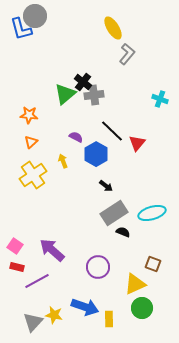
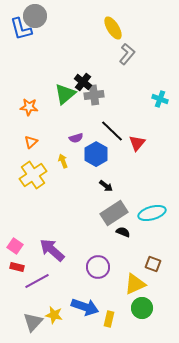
orange star: moved 8 px up
purple semicircle: moved 1 px down; rotated 136 degrees clockwise
yellow rectangle: rotated 14 degrees clockwise
